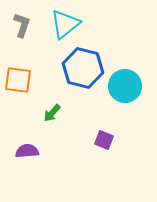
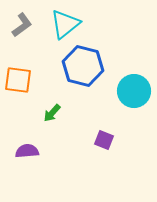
gray L-shape: rotated 35 degrees clockwise
blue hexagon: moved 2 px up
cyan circle: moved 9 px right, 5 px down
